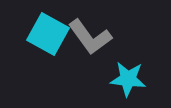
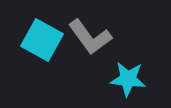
cyan square: moved 6 px left, 6 px down
